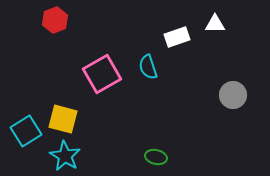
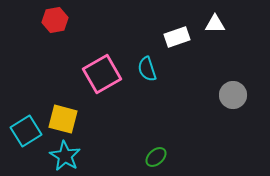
red hexagon: rotated 10 degrees clockwise
cyan semicircle: moved 1 px left, 2 px down
green ellipse: rotated 55 degrees counterclockwise
